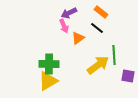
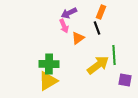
orange rectangle: rotated 72 degrees clockwise
black line: rotated 32 degrees clockwise
purple square: moved 3 px left, 4 px down
